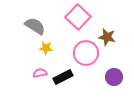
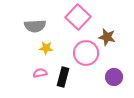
gray semicircle: rotated 145 degrees clockwise
black rectangle: rotated 48 degrees counterclockwise
